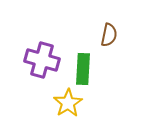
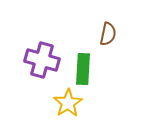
brown semicircle: moved 1 px left, 1 px up
